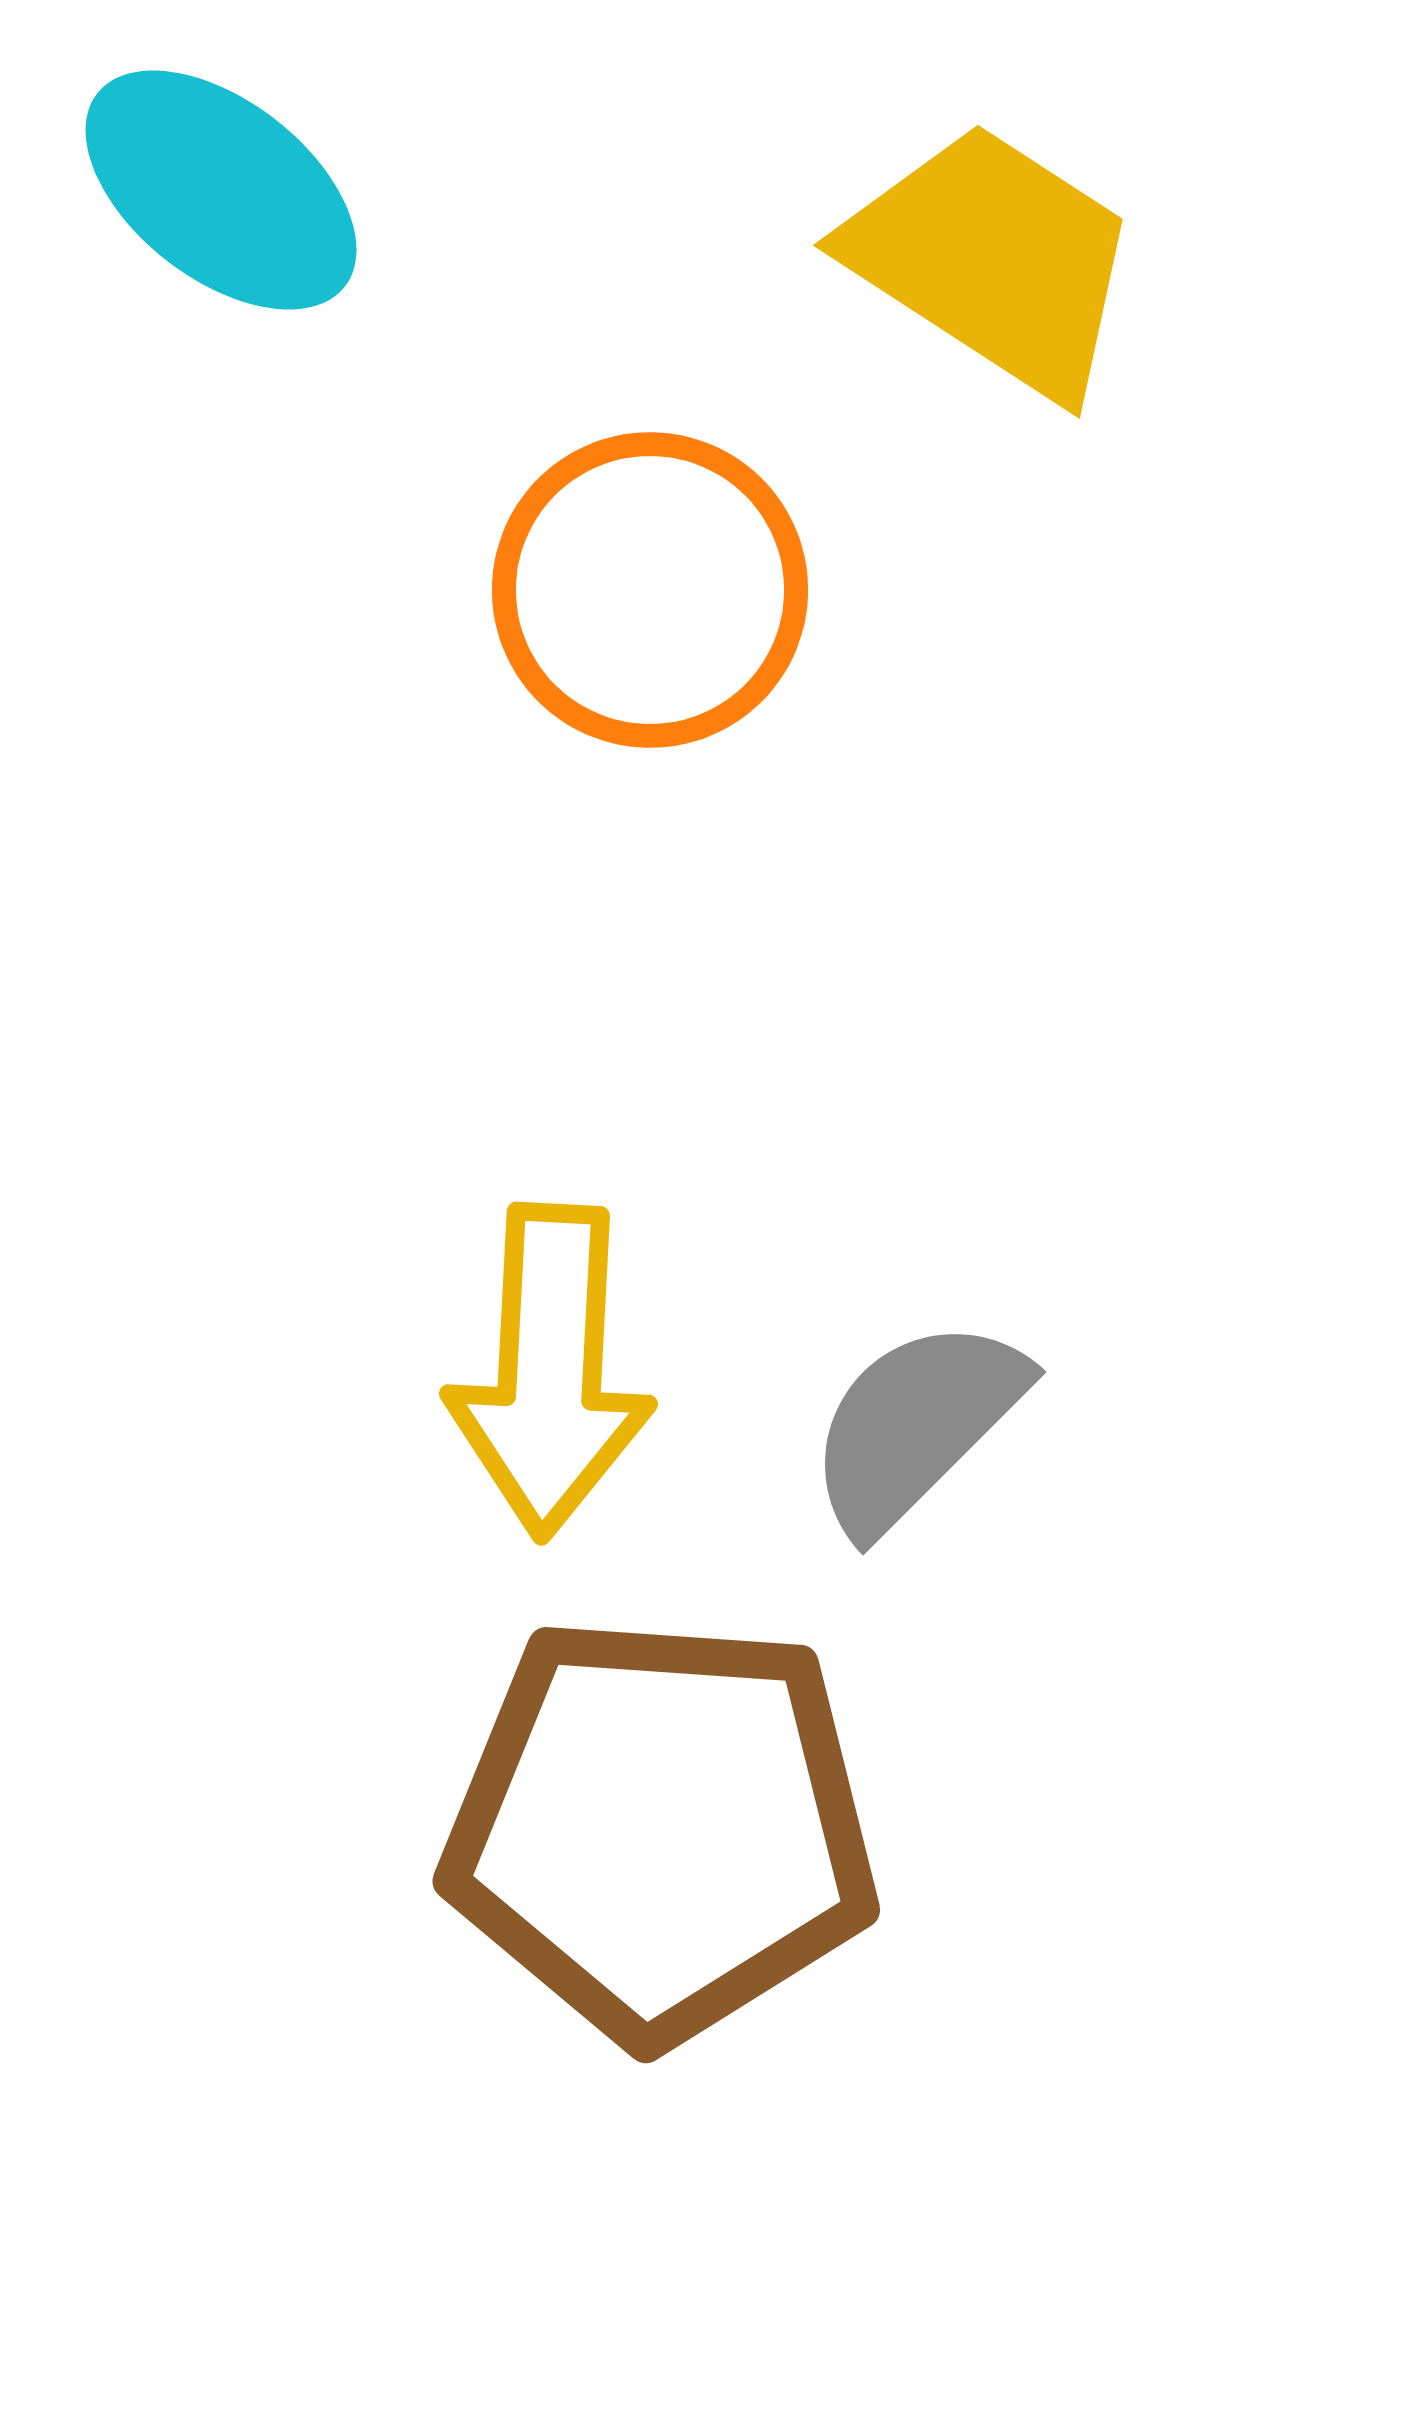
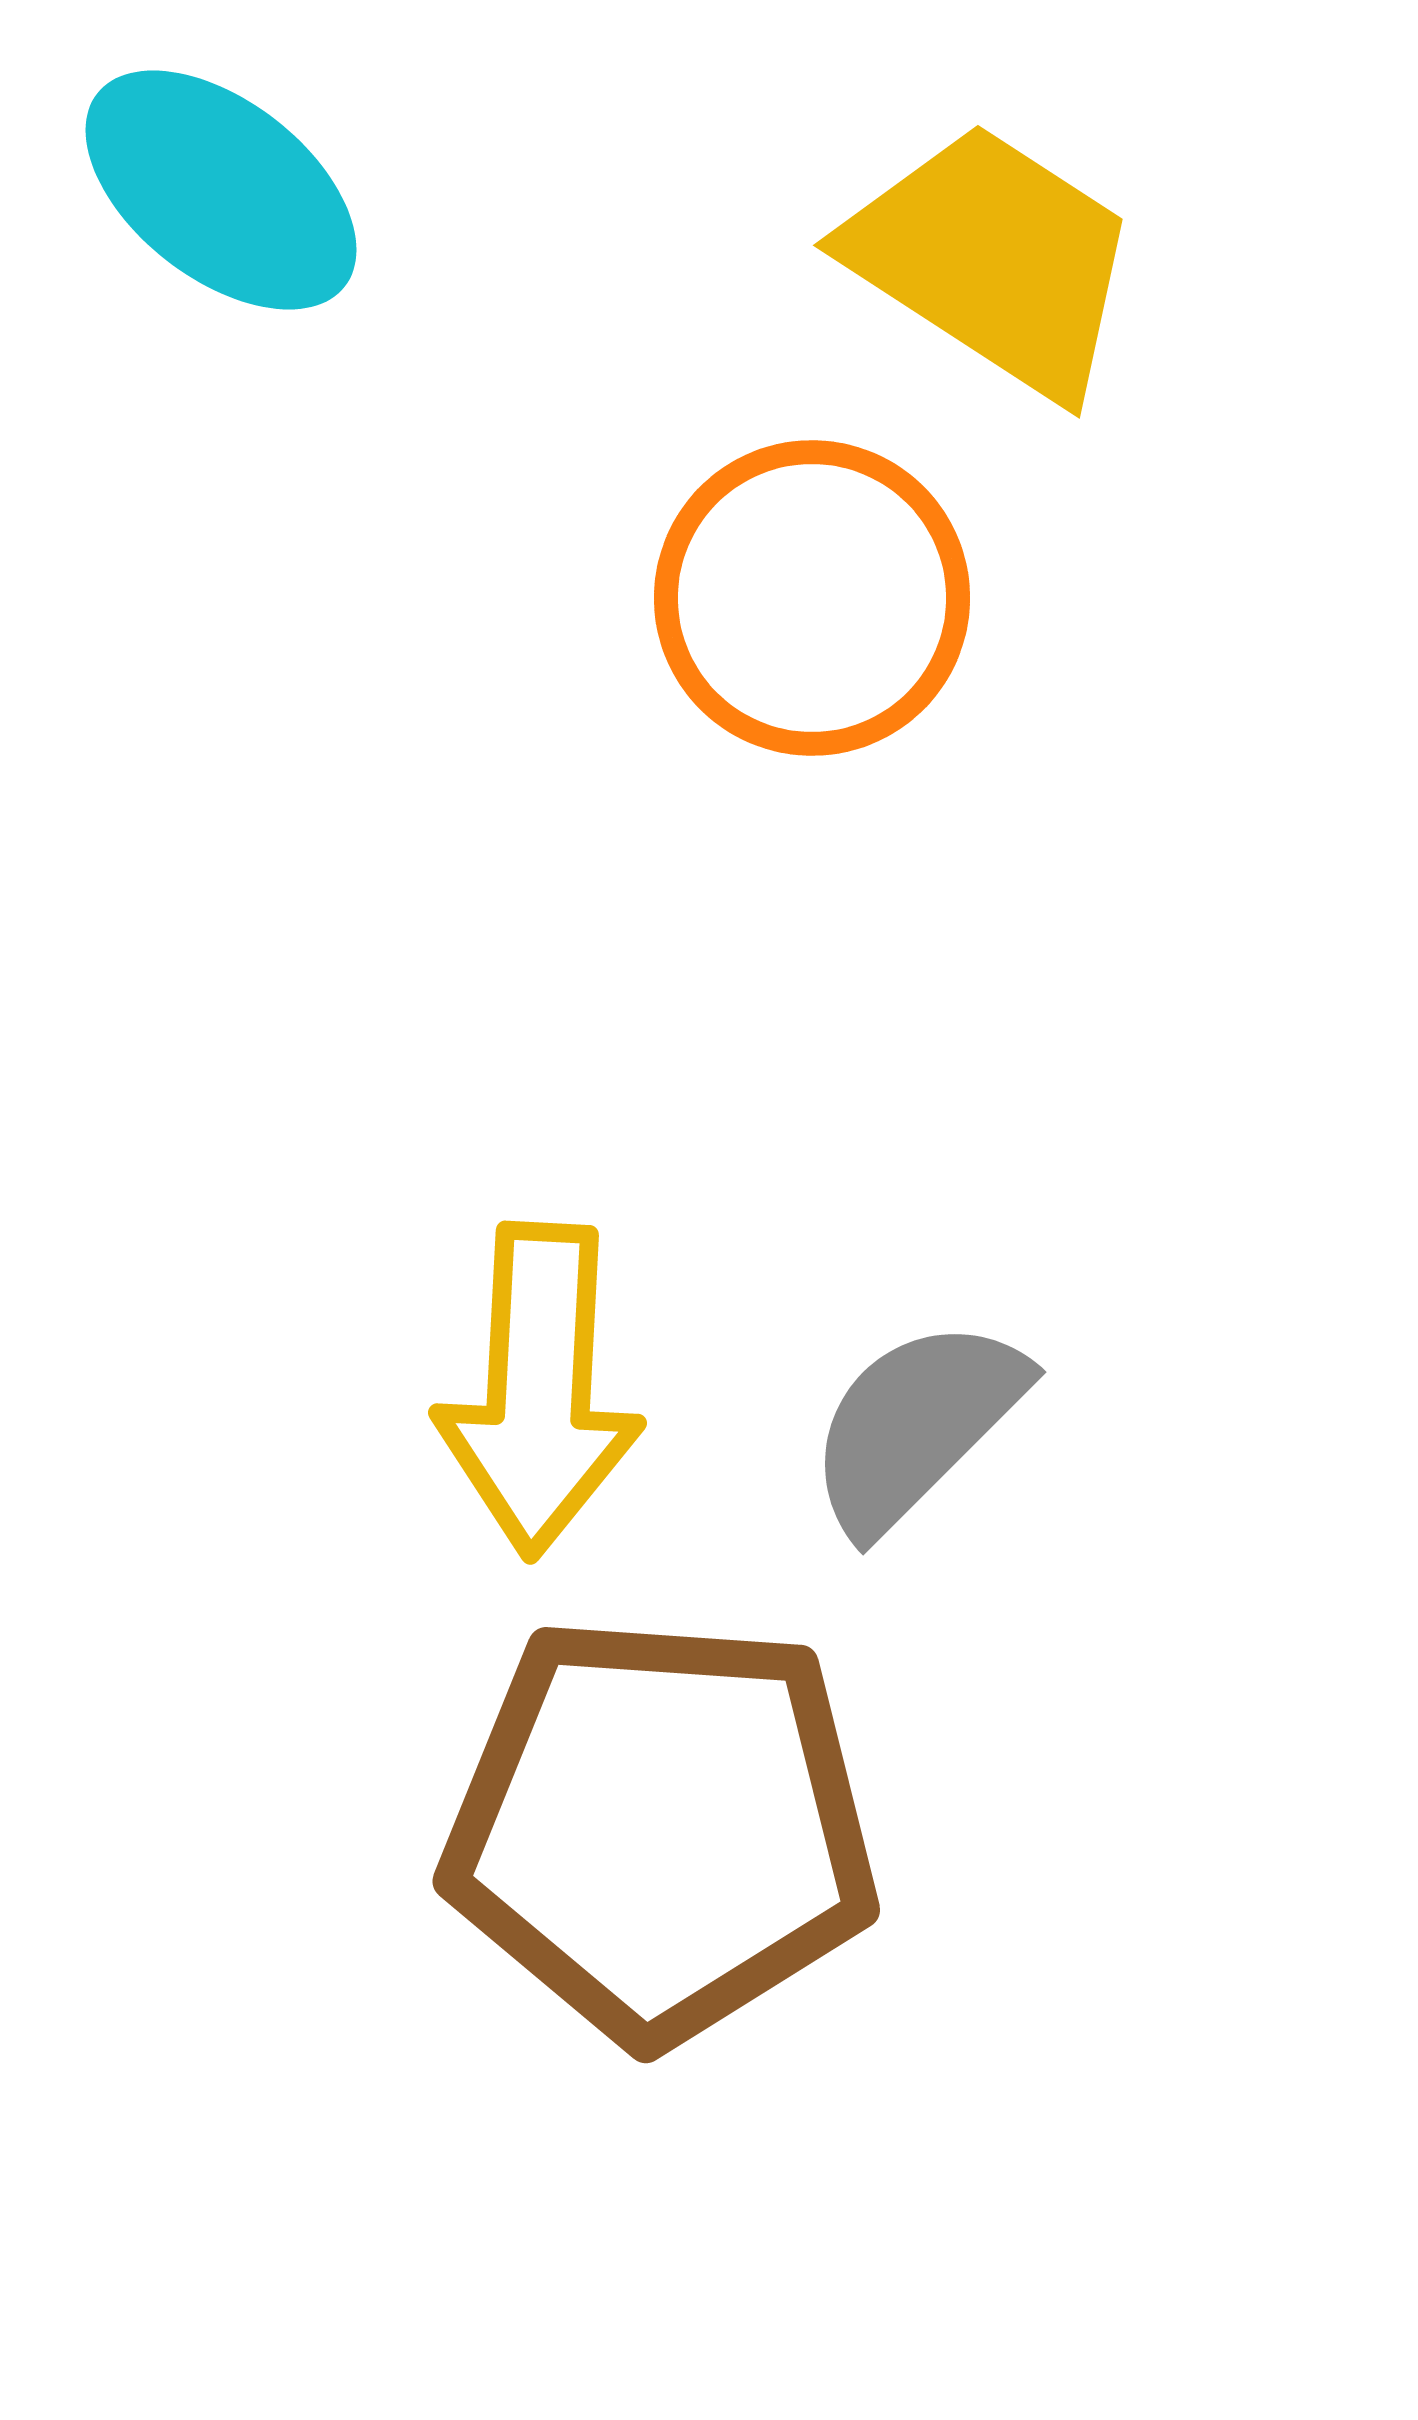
orange circle: moved 162 px right, 8 px down
yellow arrow: moved 11 px left, 19 px down
